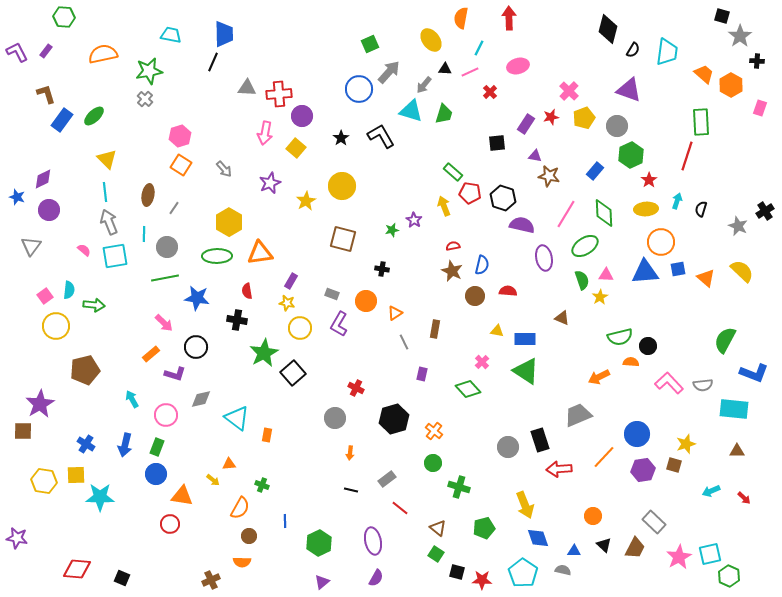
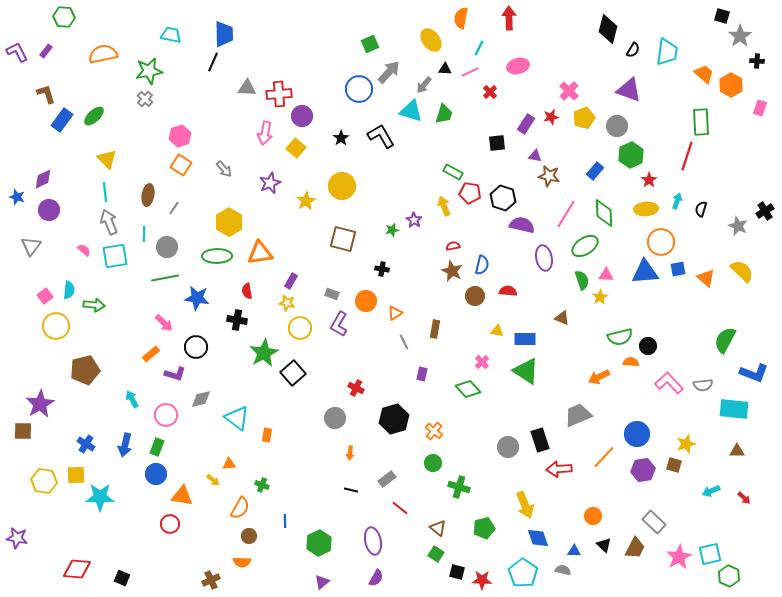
green rectangle at (453, 172): rotated 12 degrees counterclockwise
